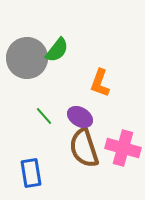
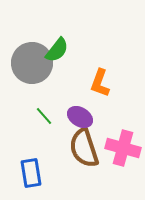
gray circle: moved 5 px right, 5 px down
